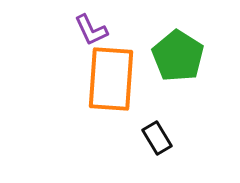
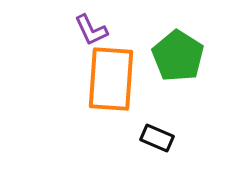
black rectangle: rotated 36 degrees counterclockwise
